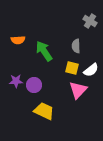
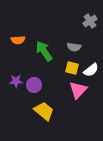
gray cross: rotated 24 degrees clockwise
gray semicircle: moved 2 px left, 1 px down; rotated 80 degrees counterclockwise
yellow trapezoid: rotated 15 degrees clockwise
